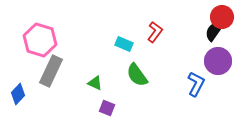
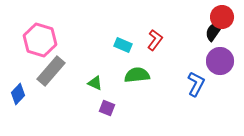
red L-shape: moved 8 px down
cyan rectangle: moved 1 px left, 1 px down
purple circle: moved 2 px right
gray rectangle: rotated 16 degrees clockwise
green semicircle: rotated 120 degrees clockwise
